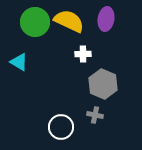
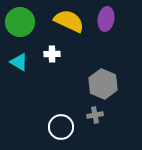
green circle: moved 15 px left
white cross: moved 31 px left
gray cross: rotated 21 degrees counterclockwise
